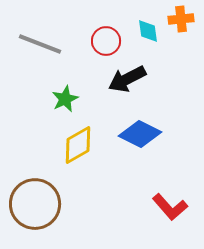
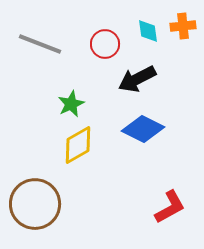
orange cross: moved 2 px right, 7 px down
red circle: moved 1 px left, 3 px down
black arrow: moved 10 px right
green star: moved 6 px right, 5 px down
blue diamond: moved 3 px right, 5 px up
red L-shape: rotated 78 degrees counterclockwise
